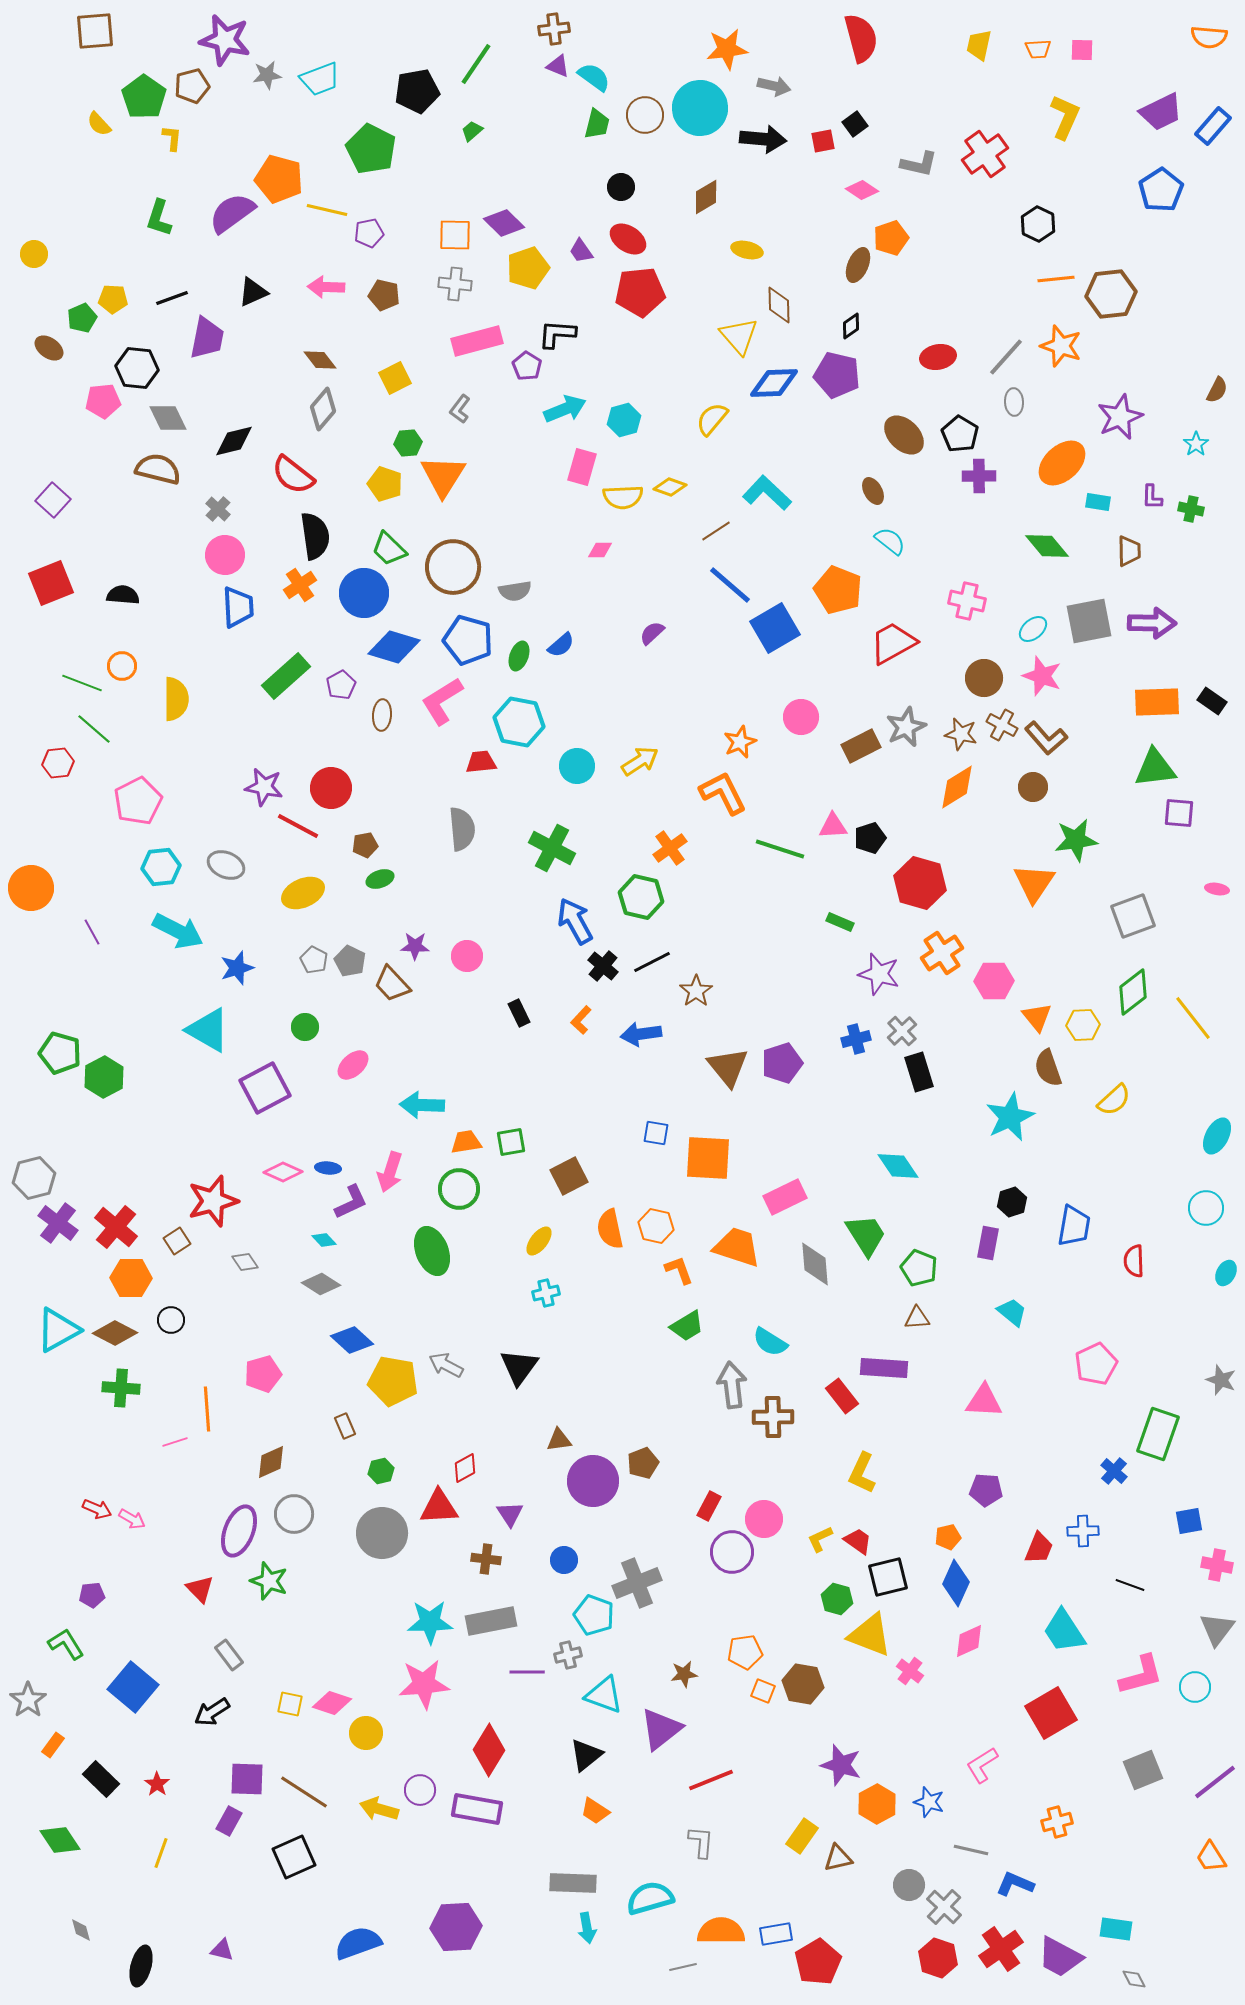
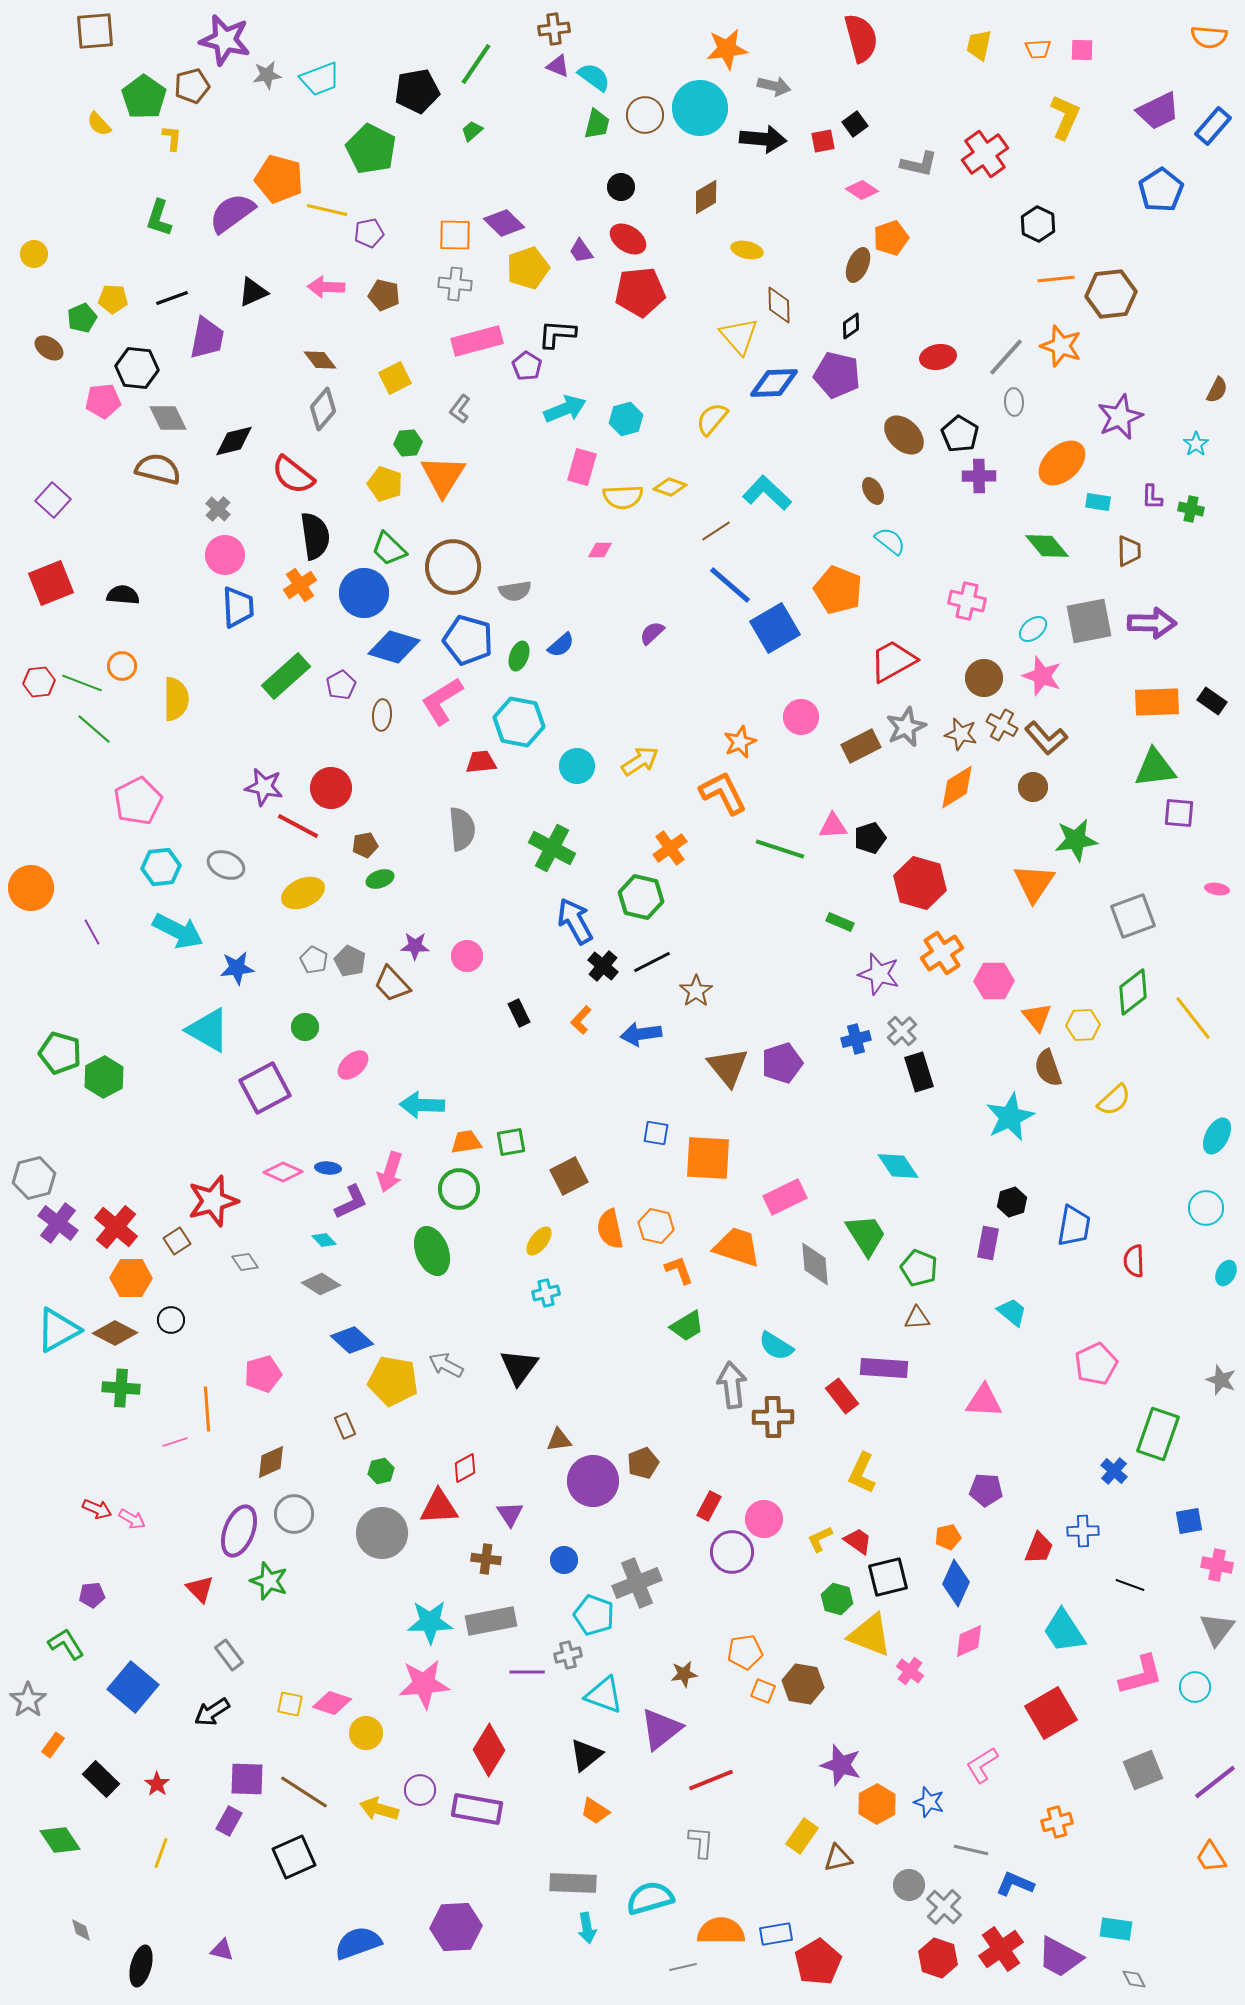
purple trapezoid at (1161, 112): moved 3 px left, 1 px up
cyan hexagon at (624, 420): moved 2 px right, 1 px up
red trapezoid at (893, 643): moved 18 px down
red hexagon at (58, 763): moved 19 px left, 81 px up
blue star at (237, 968): rotated 12 degrees clockwise
cyan semicircle at (770, 1342): moved 6 px right, 4 px down
